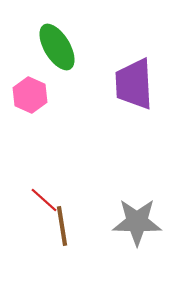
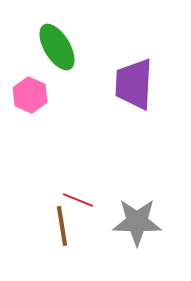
purple trapezoid: rotated 6 degrees clockwise
red line: moved 34 px right; rotated 20 degrees counterclockwise
